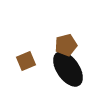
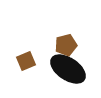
black ellipse: rotated 21 degrees counterclockwise
